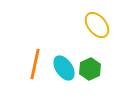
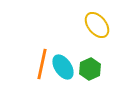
orange line: moved 7 px right
cyan ellipse: moved 1 px left, 1 px up
